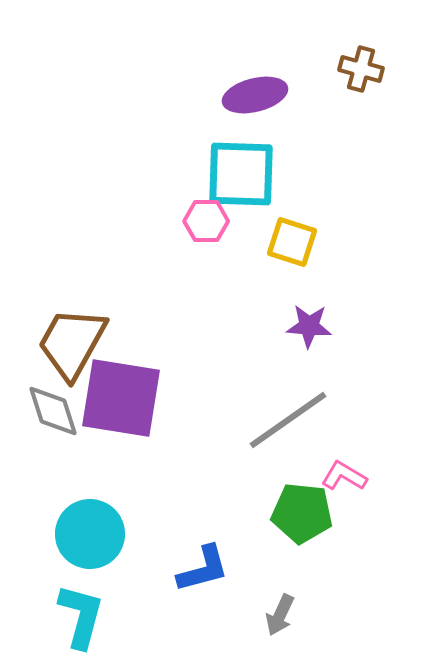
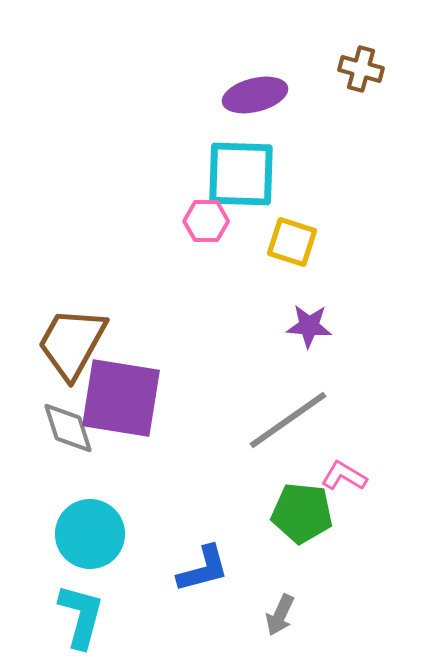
gray diamond: moved 15 px right, 17 px down
